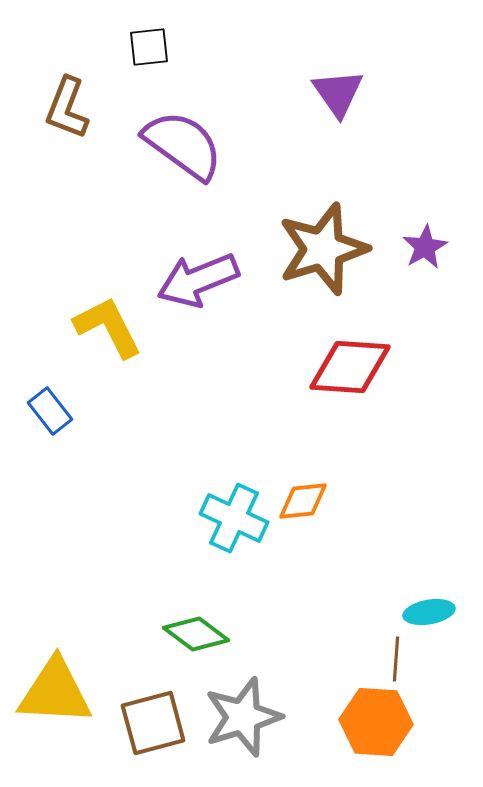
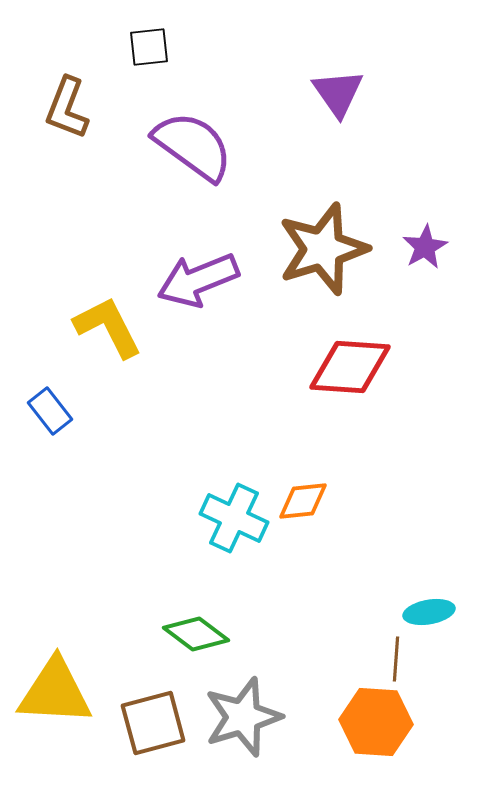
purple semicircle: moved 10 px right, 1 px down
